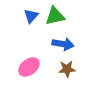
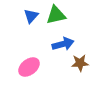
green triangle: moved 1 px right, 1 px up
blue arrow: rotated 25 degrees counterclockwise
brown star: moved 13 px right, 6 px up
